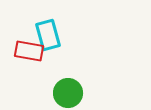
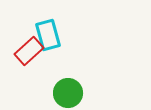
red rectangle: rotated 52 degrees counterclockwise
